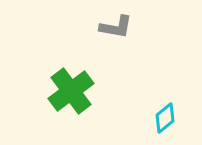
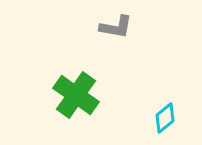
green cross: moved 5 px right, 4 px down; rotated 18 degrees counterclockwise
